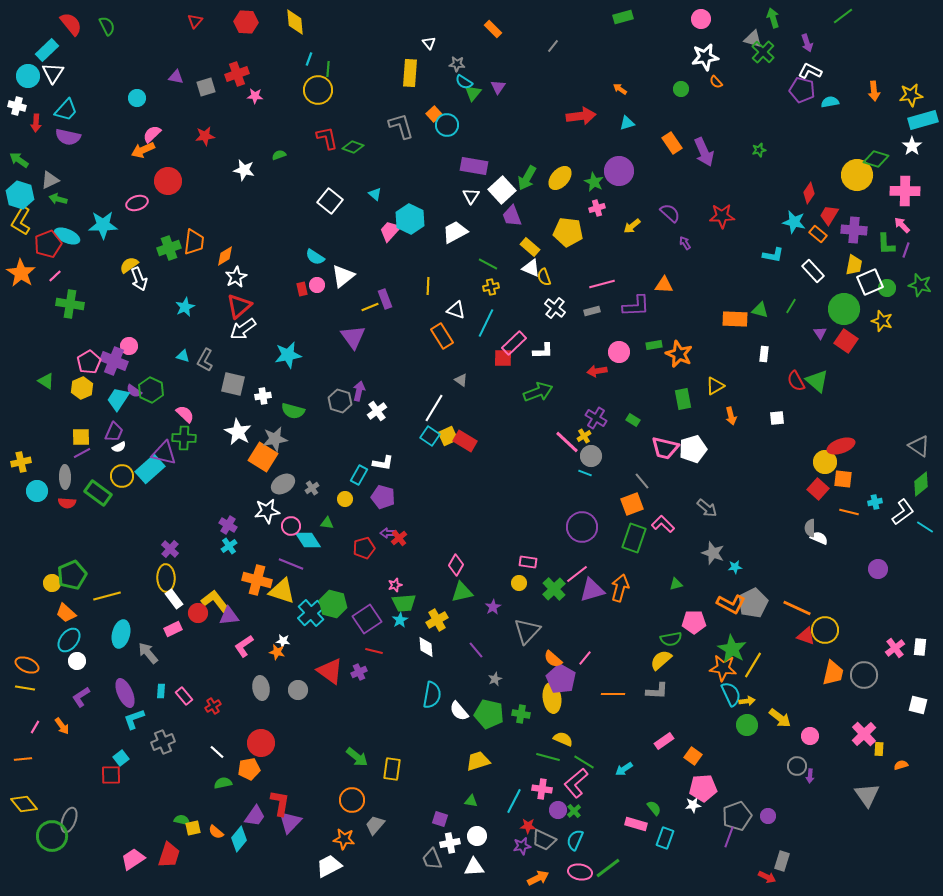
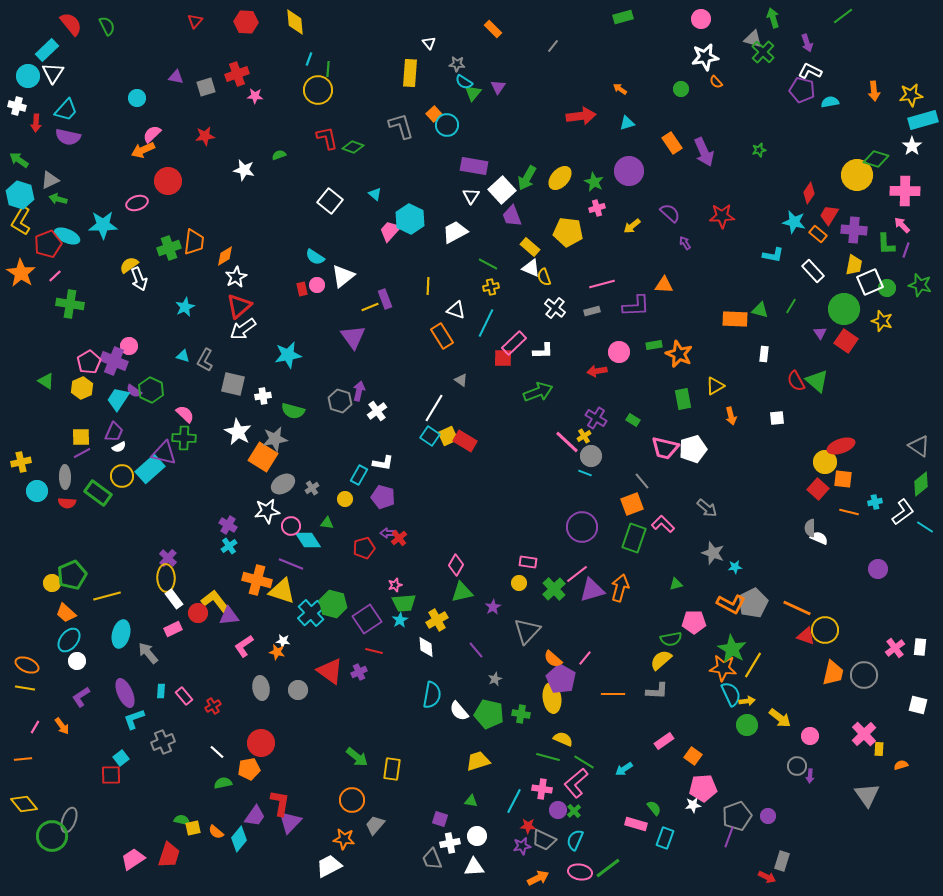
purple circle at (619, 171): moved 10 px right
purple cross at (170, 549): moved 2 px left, 9 px down
